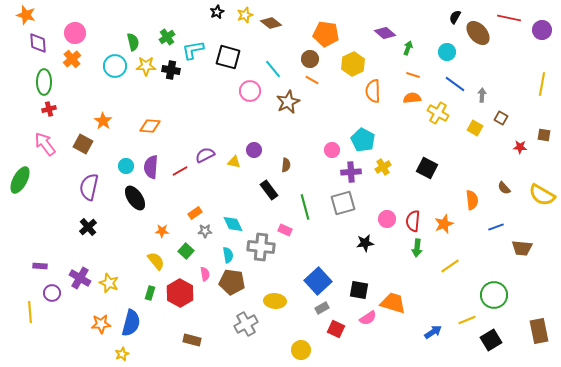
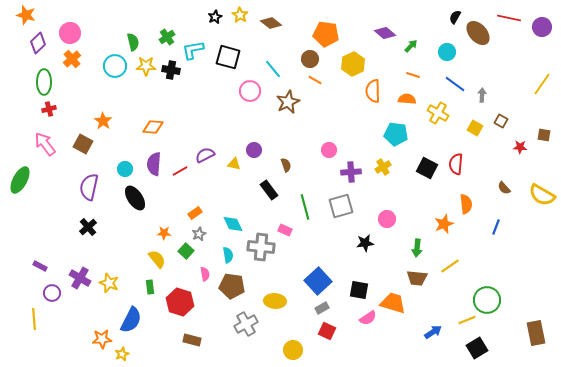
black star at (217, 12): moved 2 px left, 5 px down
yellow star at (245, 15): moved 5 px left; rotated 21 degrees counterclockwise
purple circle at (542, 30): moved 3 px up
pink circle at (75, 33): moved 5 px left
purple diamond at (38, 43): rotated 50 degrees clockwise
green arrow at (408, 48): moved 3 px right, 2 px up; rotated 24 degrees clockwise
orange line at (312, 80): moved 3 px right
yellow line at (542, 84): rotated 25 degrees clockwise
orange semicircle at (412, 98): moved 5 px left, 1 px down; rotated 12 degrees clockwise
brown square at (501, 118): moved 3 px down
orange diamond at (150, 126): moved 3 px right, 1 px down
cyan pentagon at (363, 140): moved 33 px right, 6 px up; rotated 20 degrees counterclockwise
pink circle at (332, 150): moved 3 px left
yellow triangle at (234, 162): moved 2 px down
brown semicircle at (286, 165): rotated 24 degrees counterclockwise
cyan circle at (126, 166): moved 1 px left, 3 px down
purple semicircle at (151, 167): moved 3 px right, 3 px up
orange semicircle at (472, 200): moved 6 px left, 4 px down
gray square at (343, 203): moved 2 px left, 3 px down
red semicircle at (413, 221): moved 43 px right, 57 px up
blue line at (496, 227): rotated 49 degrees counterclockwise
orange star at (162, 231): moved 2 px right, 2 px down
gray star at (205, 231): moved 6 px left, 3 px down; rotated 24 degrees counterclockwise
brown trapezoid at (522, 248): moved 105 px left, 30 px down
yellow semicircle at (156, 261): moved 1 px right, 2 px up
purple rectangle at (40, 266): rotated 24 degrees clockwise
brown pentagon at (232, 282): moved 4 px down
green rectangle at (150, 293): moved 6 px up; rotated 24 degrees counterclockwise
red hexagon at (180, 293): moved 9 px down; rotated 12 degrees counterclockwise
green circle at (494, 295): moved 7 px left, 5 px down
yellow line at (30, 312): moved 4 px right, 7 px down
blue semicircle at (131, 323): moved 3 px up; rotated 12 degrees clockwise
orange star at (101, 324): moved 1 px right, 15 px down
red square at (336, 329): moved 9 px left, 2 px down
brown rectangle at (539, 331): moved 3 px left, 2 px down
black square at (491, 340): moved 14 px left, 8 px down
yellow circle at (301, 350): moved 8 px left
